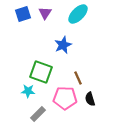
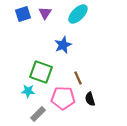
pink pentagon: moved 2 px left
